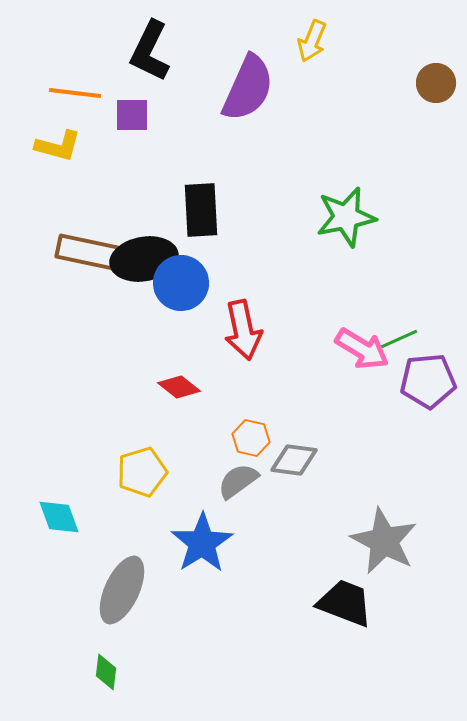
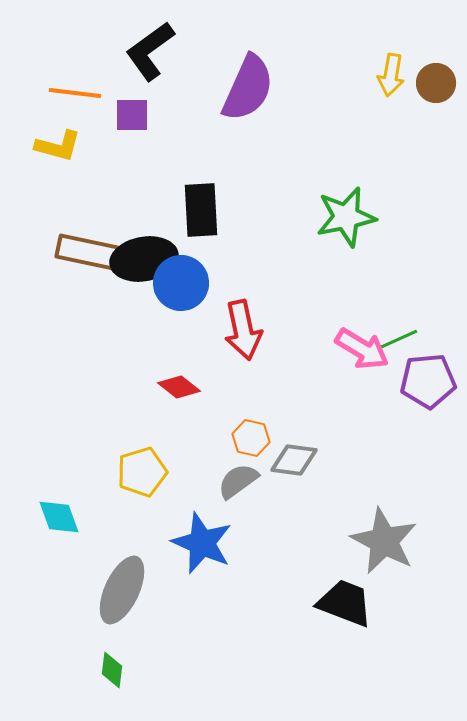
yellow arrow: moved 79 px right, 34 px down; rotated 12 degrees counterclockwise
black L-shape: rotated 28 degrees clockwise
blue star: rotated 16 degrees counterclockwise
green diamond: moved 6 px right, 2 px up
